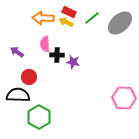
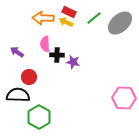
green line: moved 2 px right
